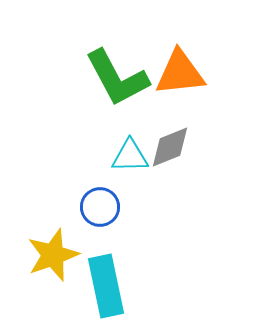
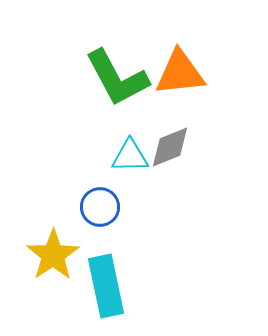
yellow star: rotated 14 degrees counterclockwise
